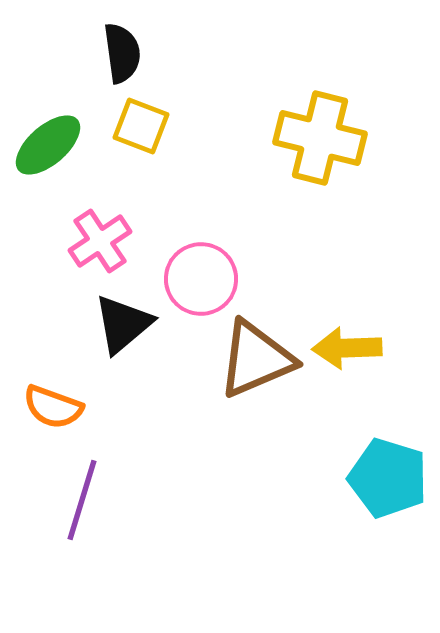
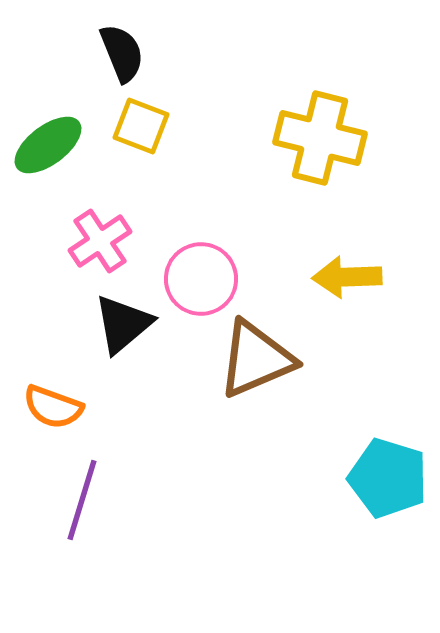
black semicircle: rotated 14 degrees counterclockwise
green ellipse: rotated 4 degrees clockwise
yellow arrow: moved 71 px up
